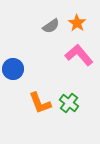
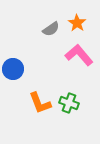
gray semicircle: moved 3 px down
green cross: rotated 18 degrees counterclockwise
